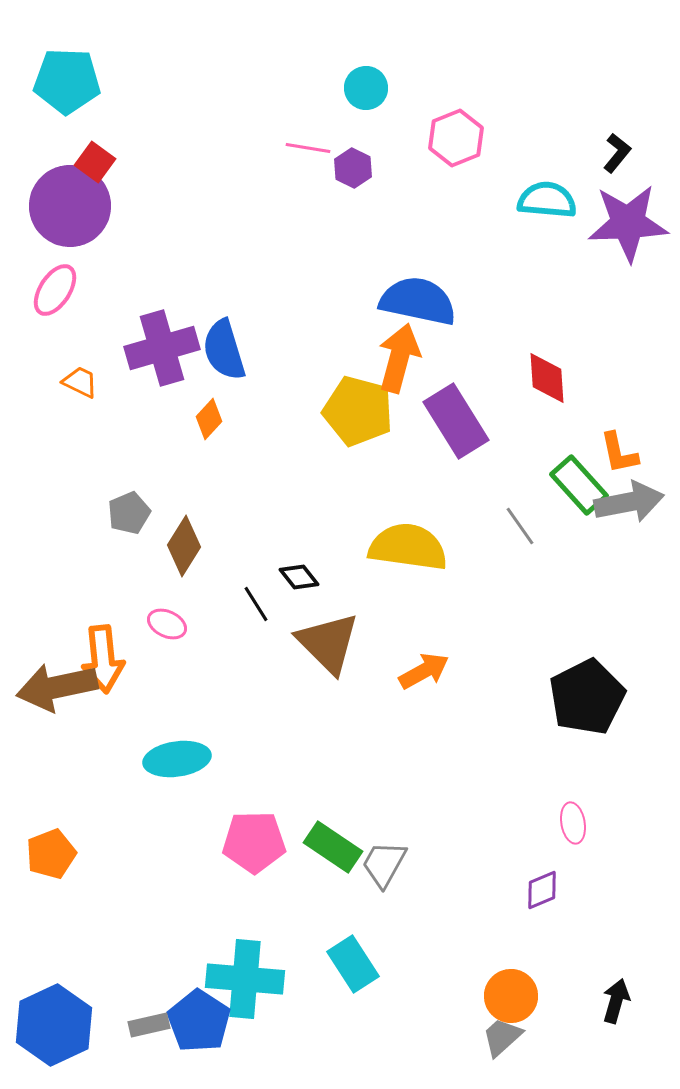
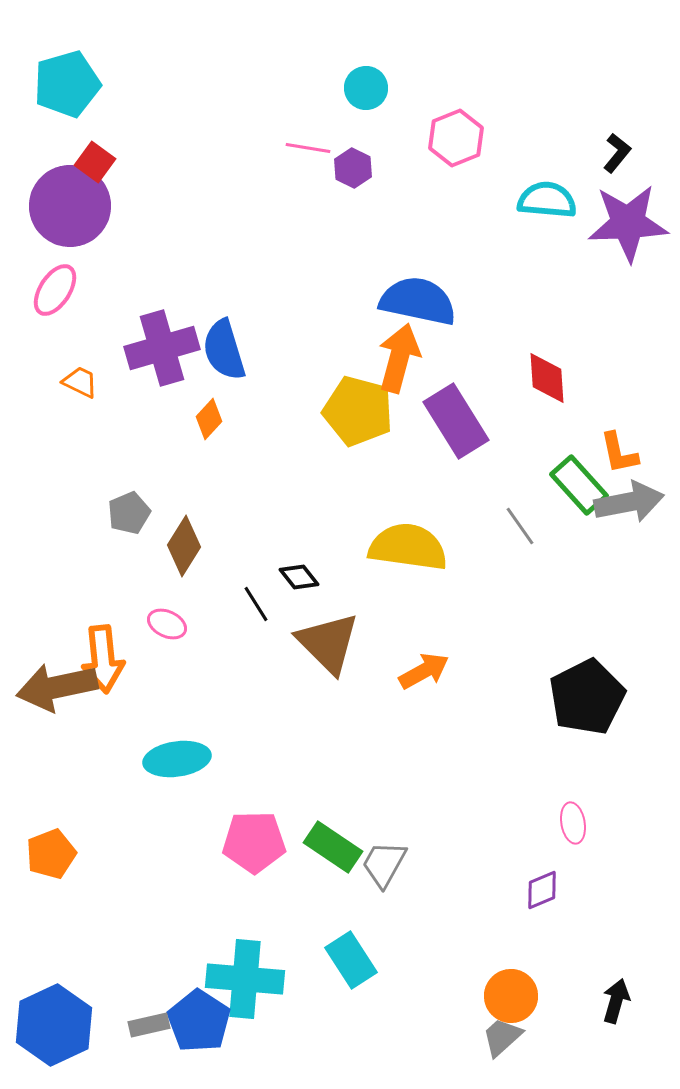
cyan pentagon at (67, 81): moved 3 px down; rotated 18 degrees counterclockwise
cyan rectangle at (353, 964): moved 2 px left, 4 px up
